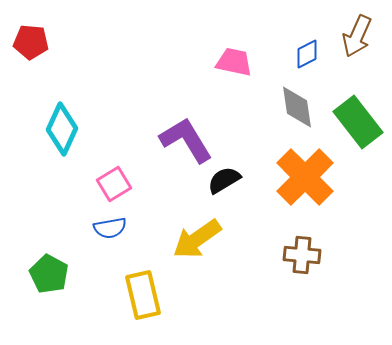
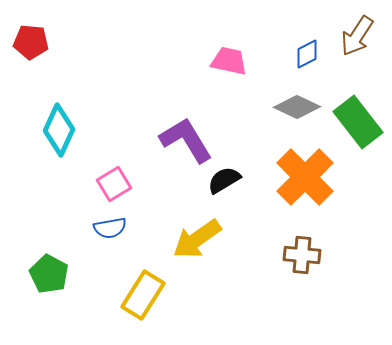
brown arrow: rotated 9 degrees clockwise
pink trapezoid: moved 5 px left, 1 px up
gray diamond: rotated 57 degrees counterclockwise
cyan diamond: moved 3 px left, 1 px down
yellow rectangle: rotated 45 degrees clockwise
